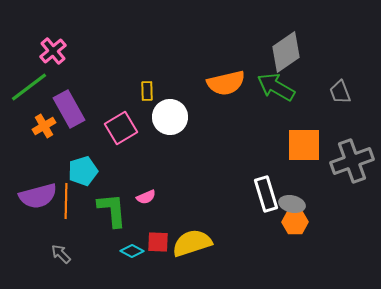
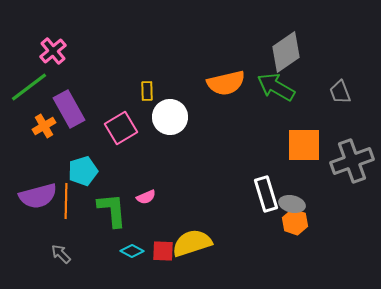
orange hexagon: rotated 20 degrees clockwise
red square: moved 5 px right, 9 px down
